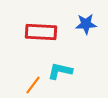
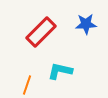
red rectangle: rotated 48 degrees counterclockwise
orange line: moved 6 px left; rotated 18 degrees counterclockwise
